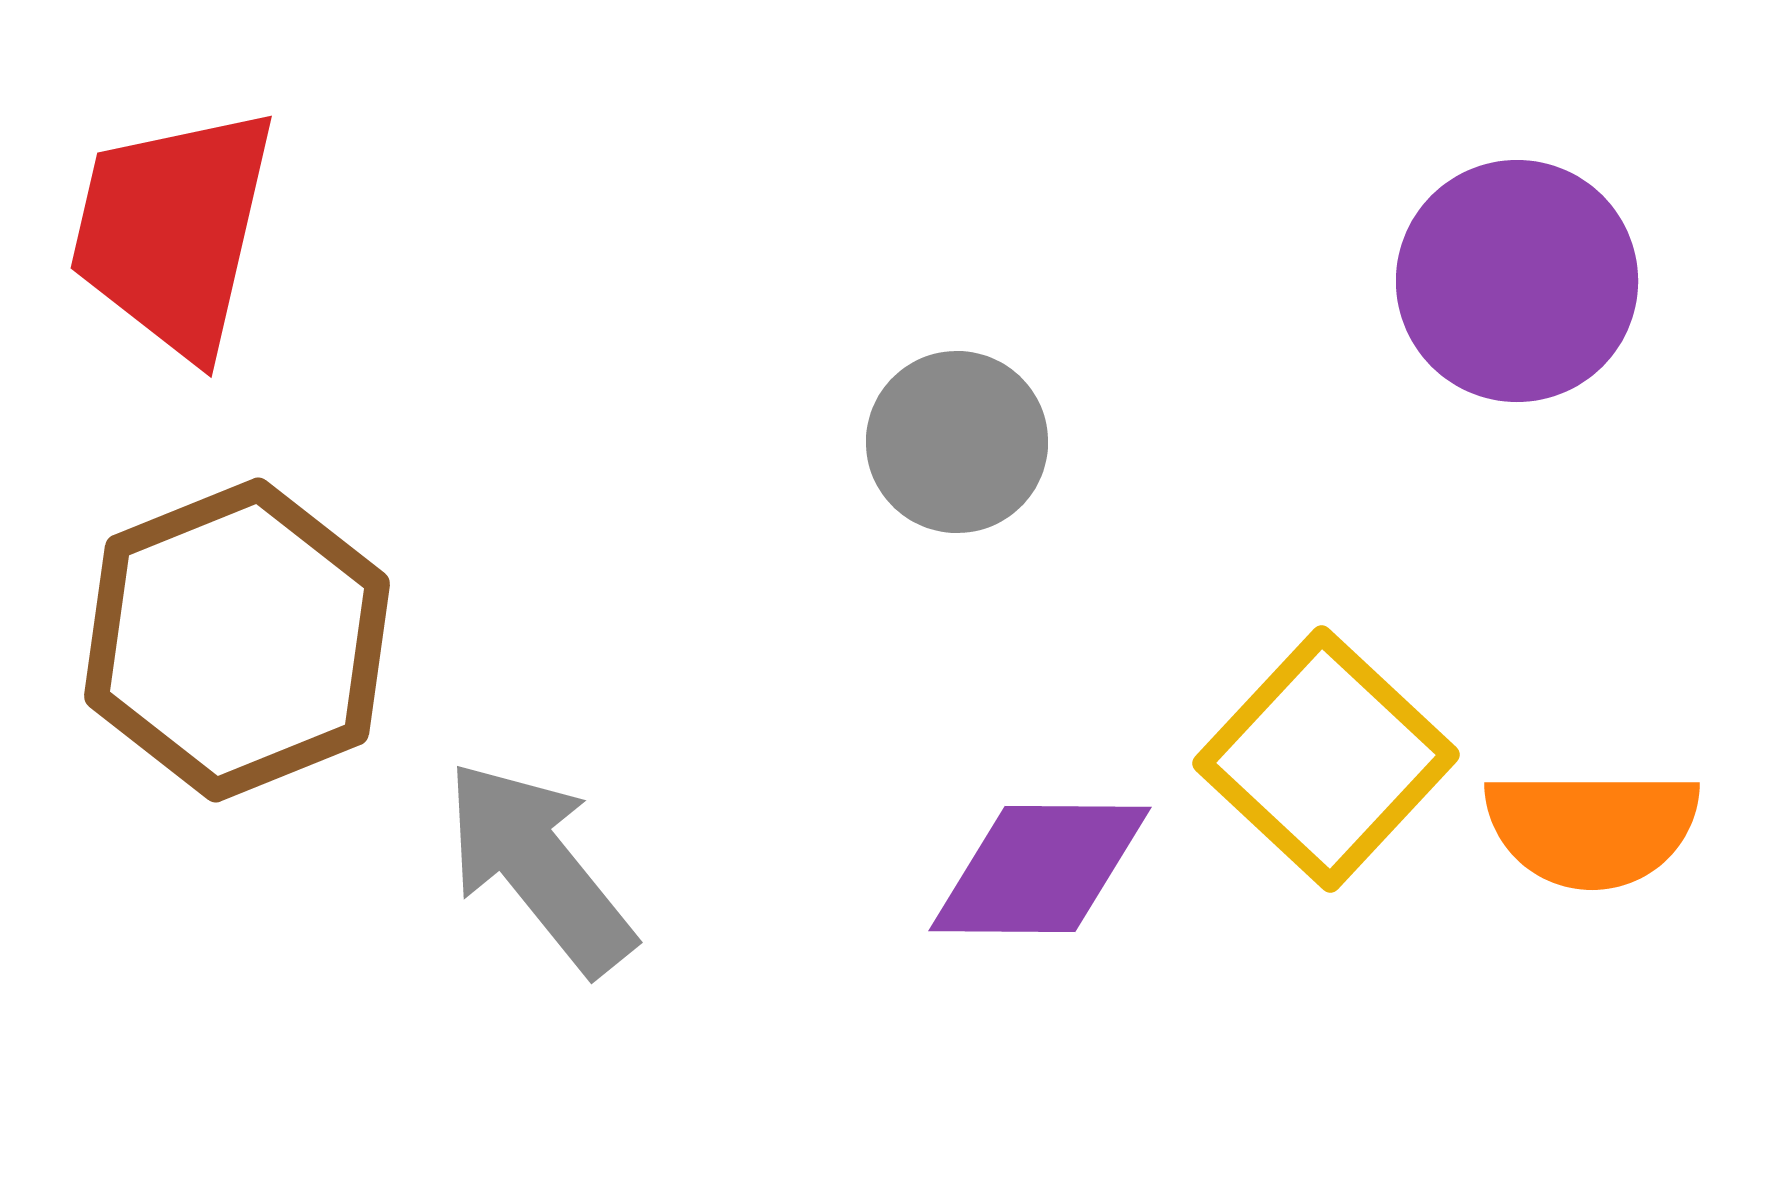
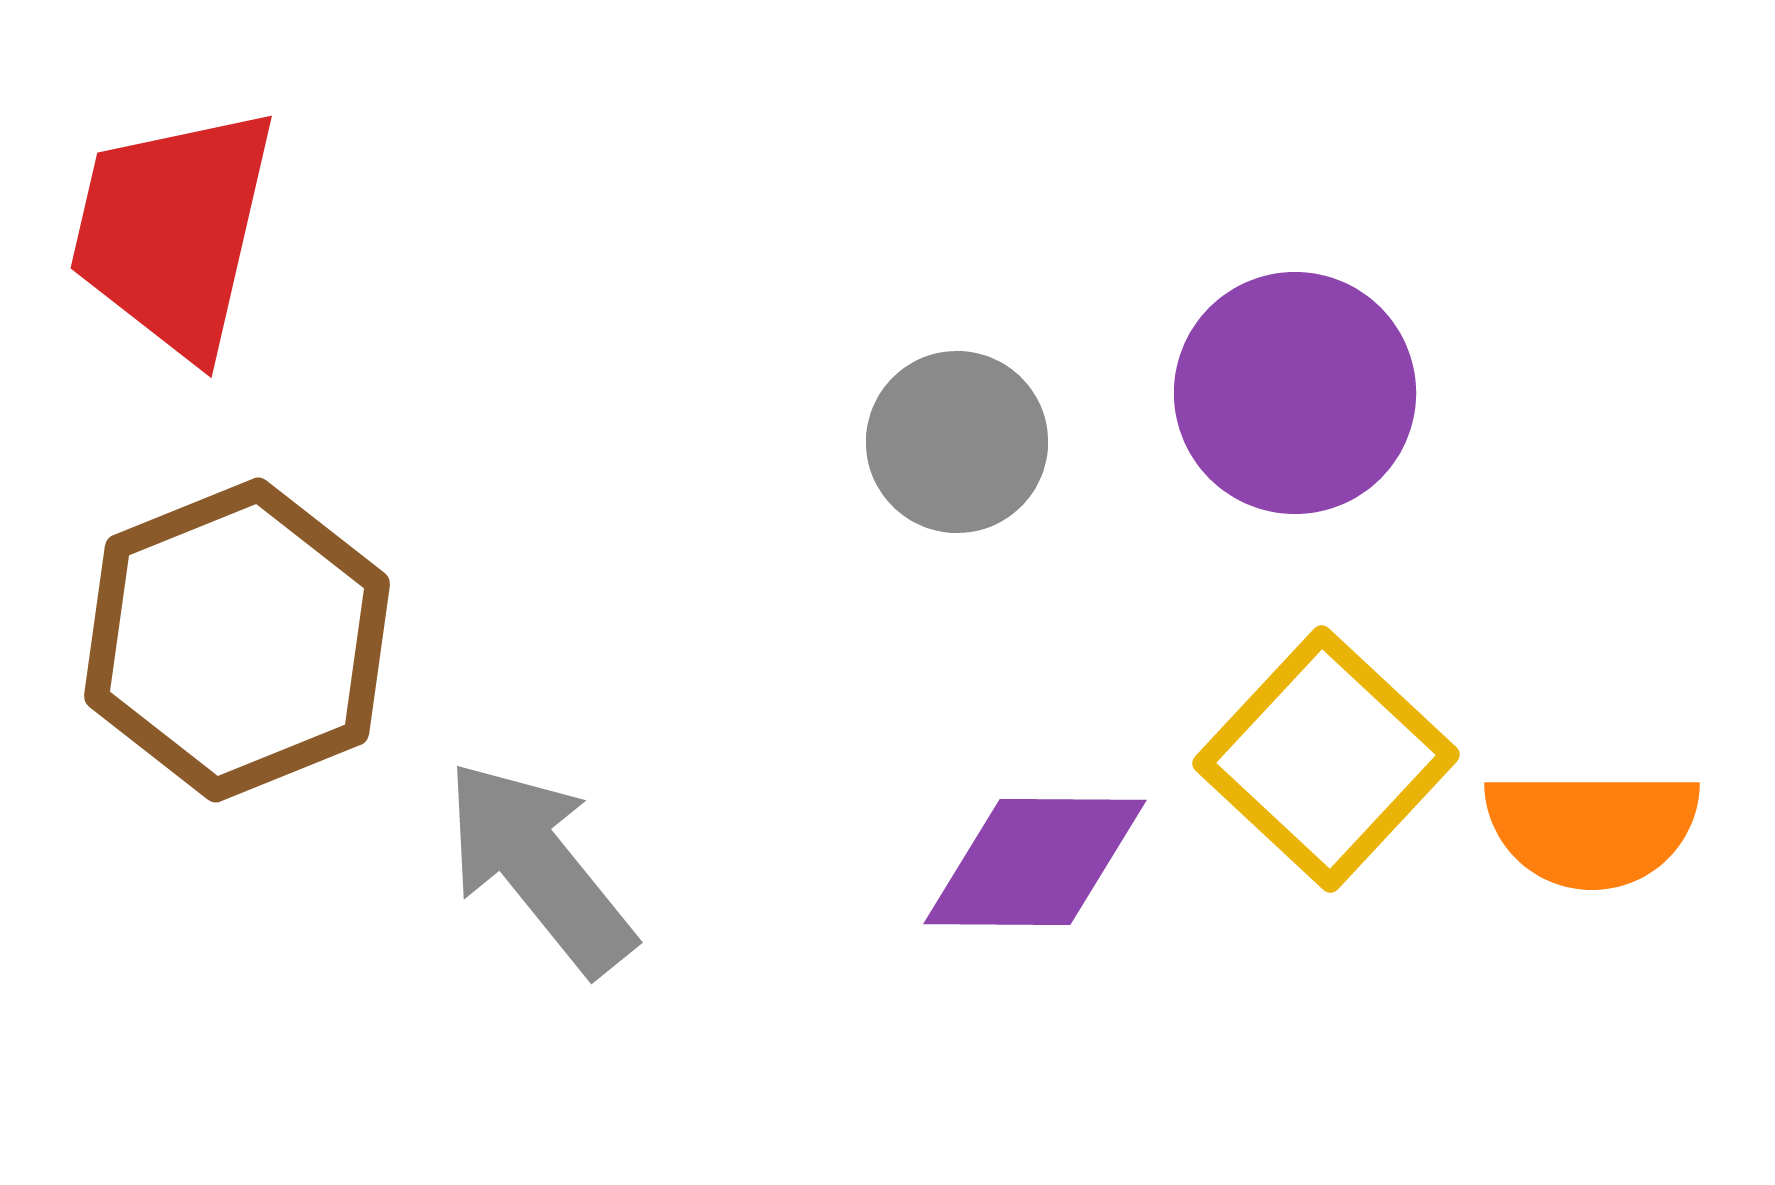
purple circle: moved 222 px left, 112 px down
purple diamond: moved 5 px left, 7 px up
